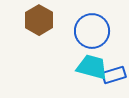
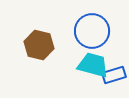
brown hexagon: moved 25 px down; rotated 16 degrees counterclockwise
cyan trapezoid: moved 1 px right, 2 px up
